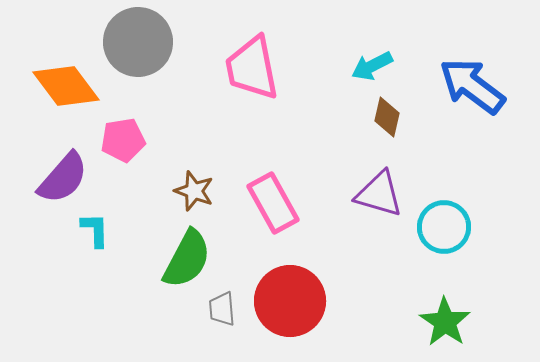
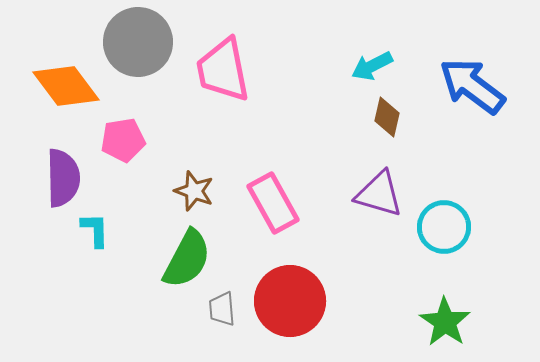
pink trapezoid: moved 29 px left, 2 px down
purple semicircle: rotated 42 degrees counterclockwise
